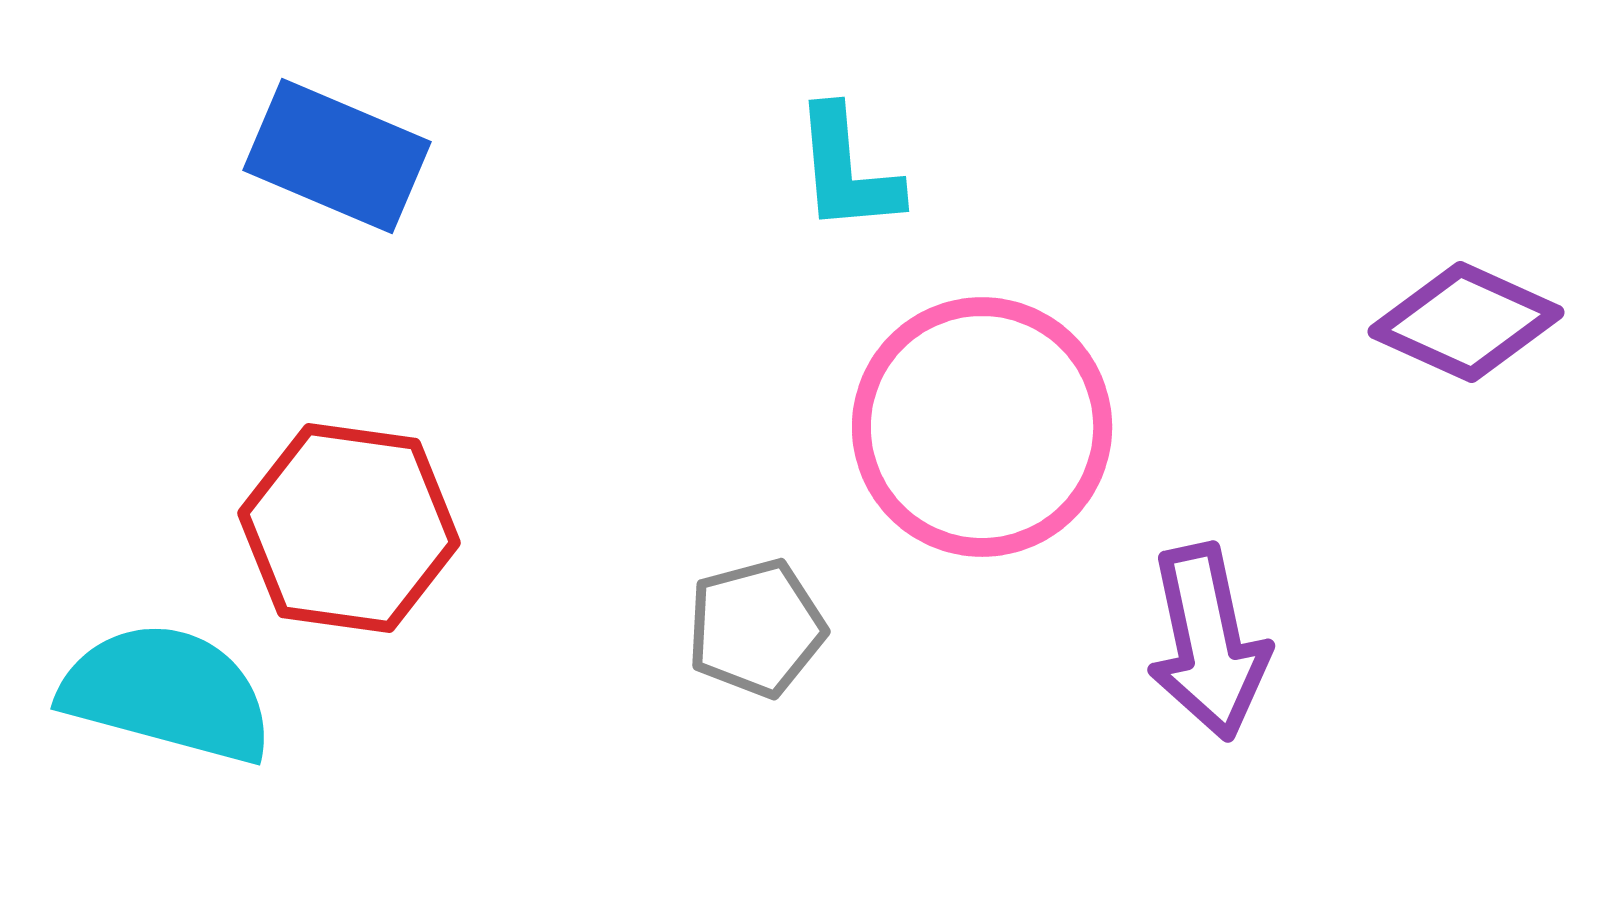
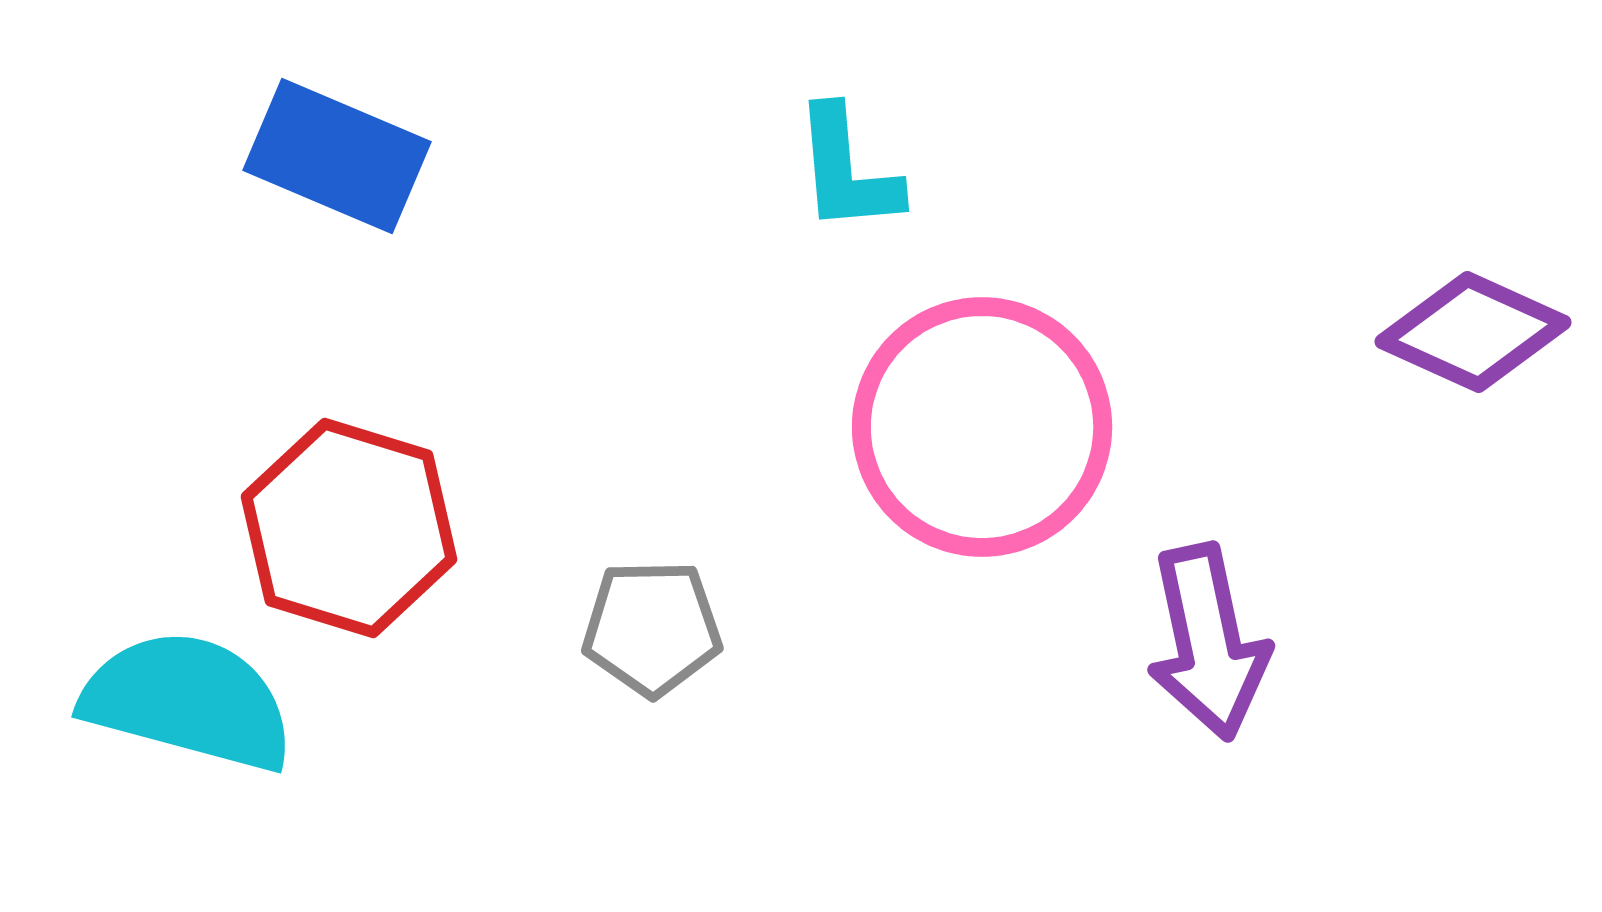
purple diamond: moved 7 px right, 10 px down
red hexagon: rotated 9 degrees clockwise
gray pentagon: moved 104 px left; rotated 14 degrees clockwise
cyan semicircle: moved 21 px right, 8 px down
